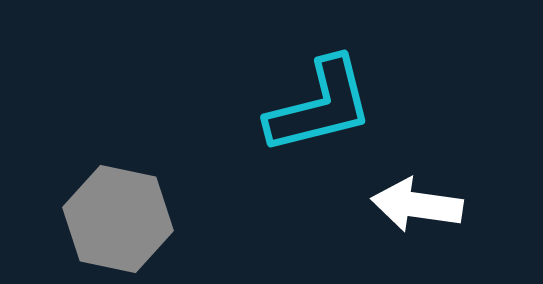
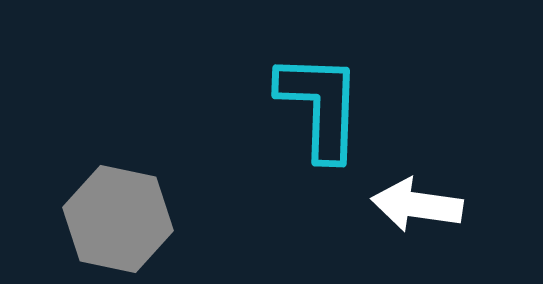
cyan L-shape: rotated 74 degrees counterclockwise
